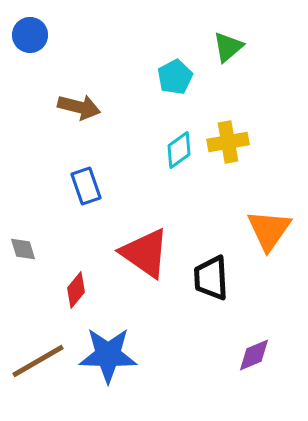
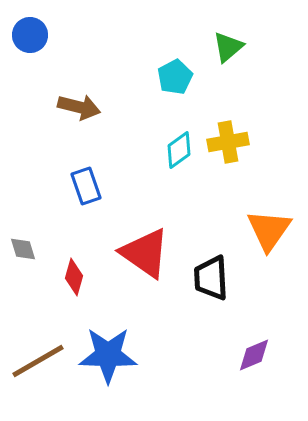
red diamond: moved 2 px left, 13 px up; rotated 24 degrees counterclockwise
